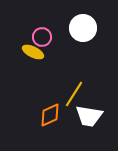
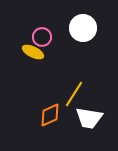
white trapezoid: moved 2 px down
